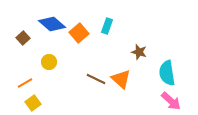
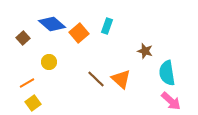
brown star: moved 6 px right, 1 px up
brown line: rotated 18 degrees clockwise
orange line: moved 2 px right
